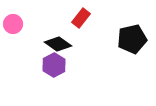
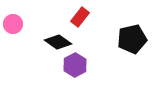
red rectangle: moved 1 px left, 1 px up
black diamond: moved 2 px up
purple hexagon: moved 21 px right
